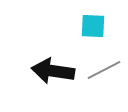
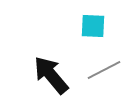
black arrow: moved 2 px left, 4 px down; rotated 42 degrees clockwise
